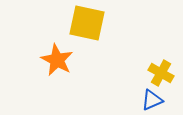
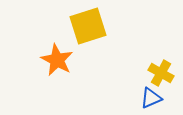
yellow square: moved 1 px right, 3 px down; rotated 30 degrees counterclockwise
blue triangle: moved 1 px left, 2 px up
